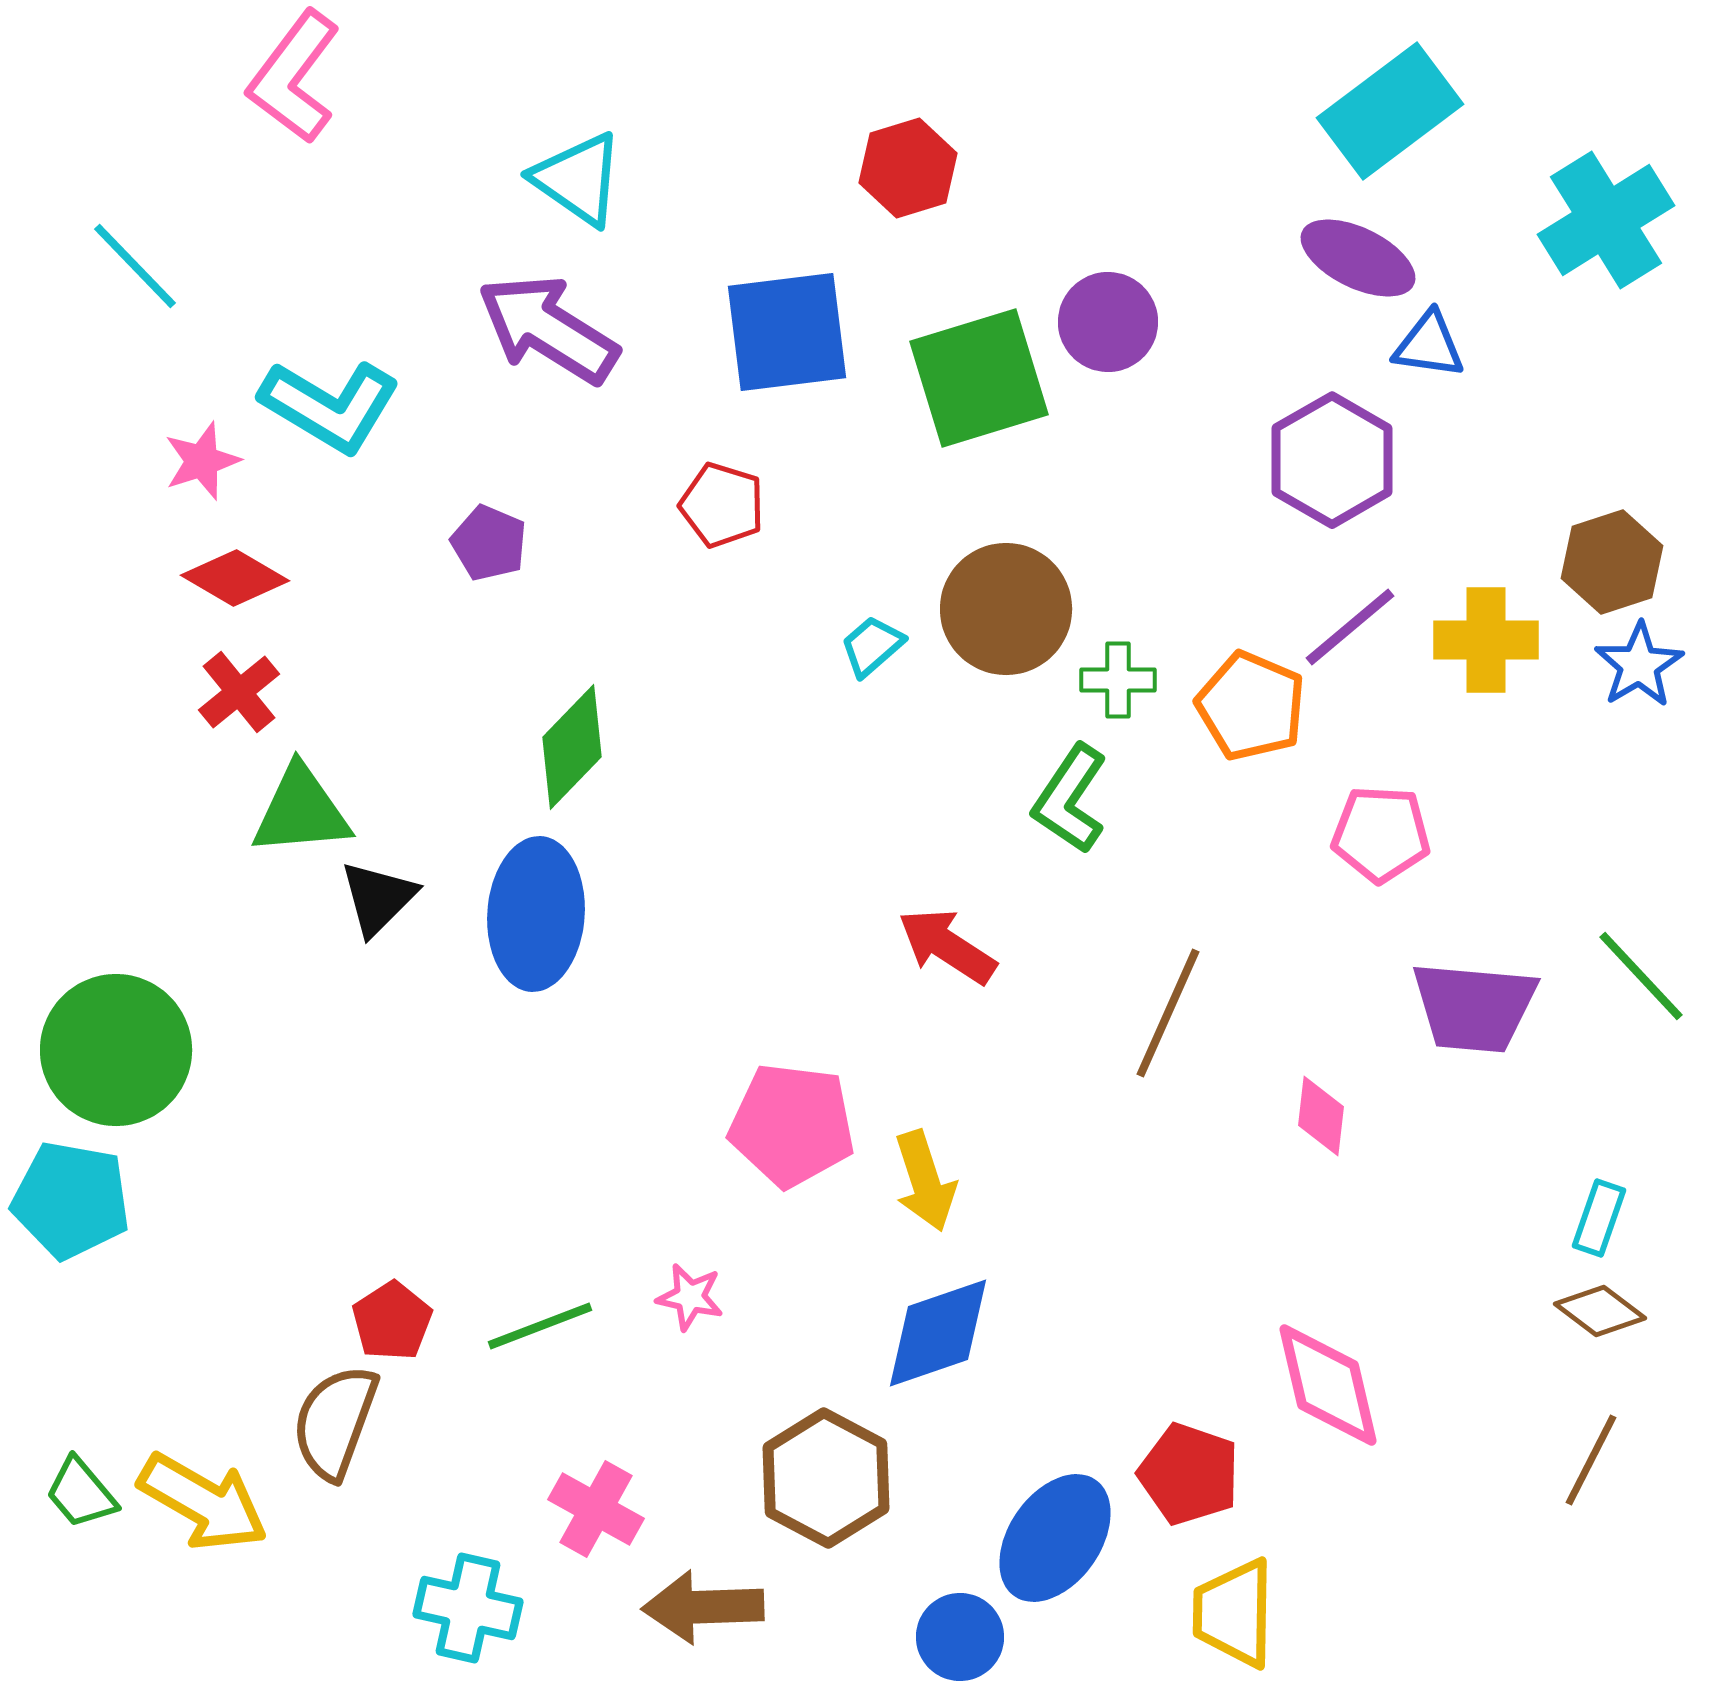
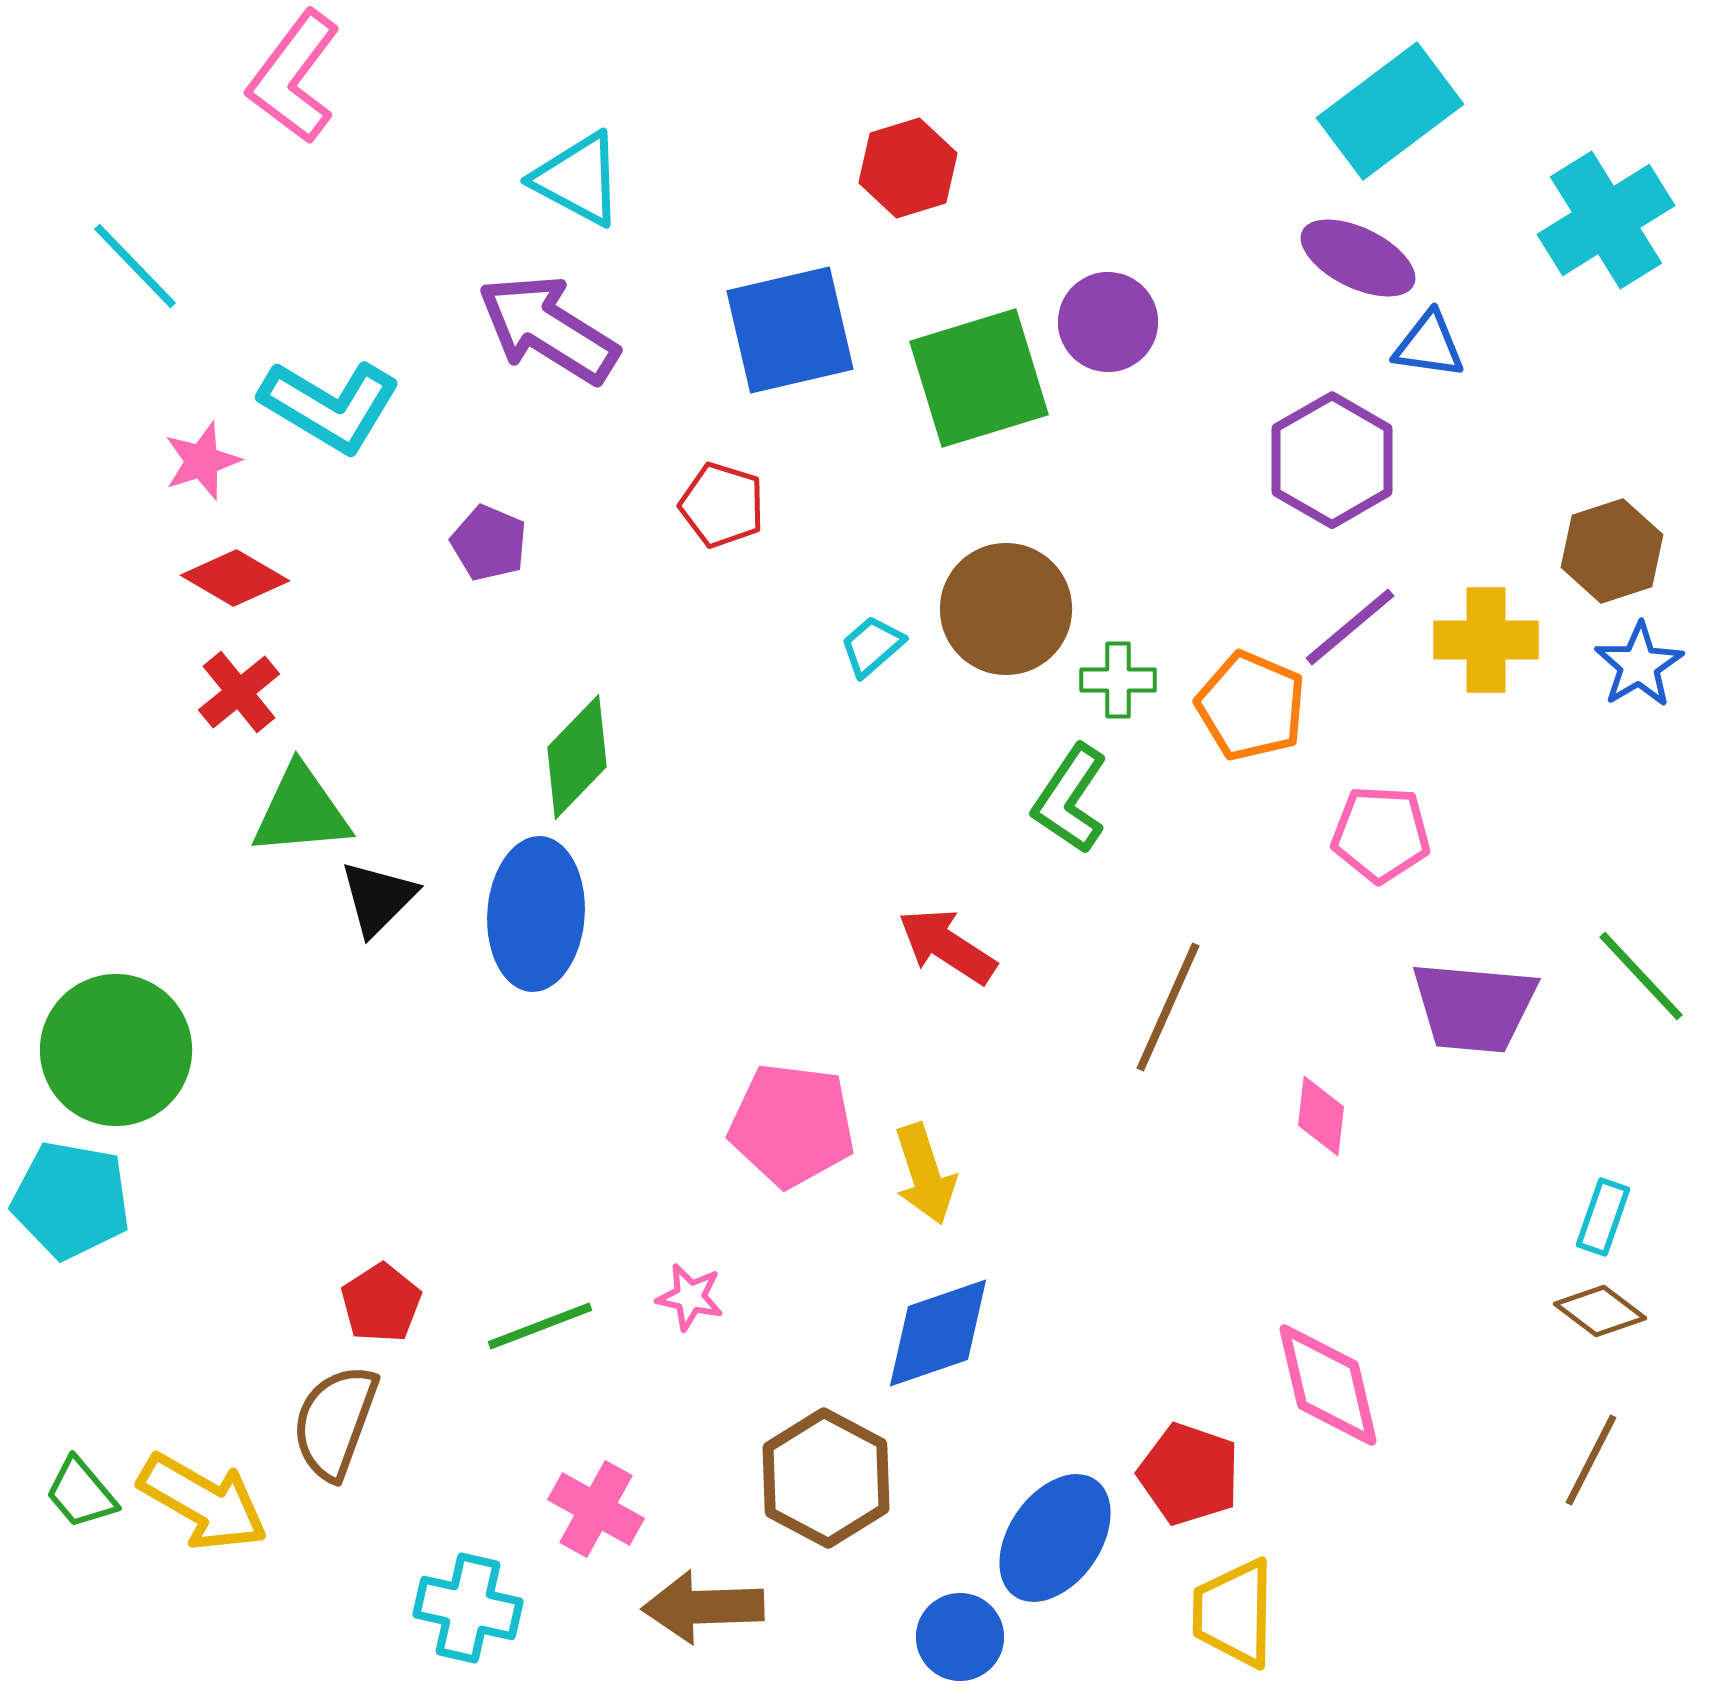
cyan triangle at (578, 179): rotated 7 degrees counterclockwise
blue square at (787, 332): moved 3 px right, 2 px up; rotated 6 degrees counterclockwise
brown hexagon at (1612, 562): moved 11 px up
green diamond at (572, 747): moved 5 px right, 10 px down
brown line at (1168, 1013): moved 6 px up
yellow arrow at (925, 1181): moved 7 px up
cyan rectangle at (1599, 1218): moved 4 px right, 1 px up
red pentagon at (392, 1321): moved 11 px left, 18 px up
